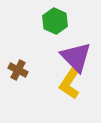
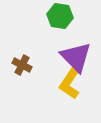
green hexagon: moved 5 px right, 5 px up; rotated 15 degrees counterclockwise
brown cross: moved 4 px right, 5 px up
